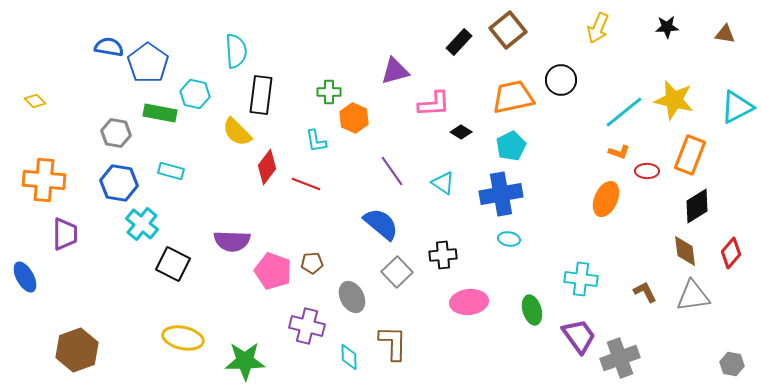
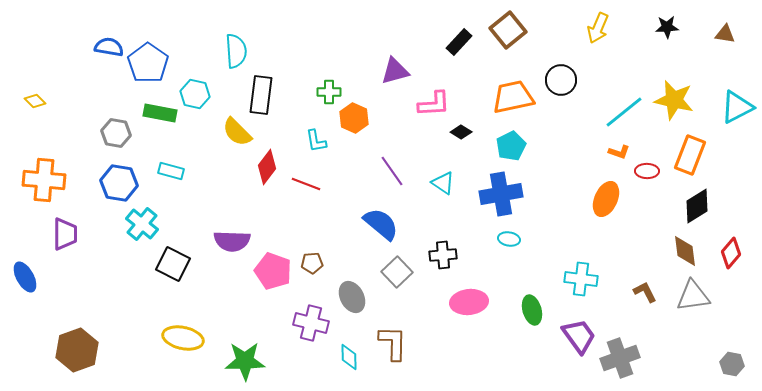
purple cross at (307, 326): moved 4 px right, 3 px up
